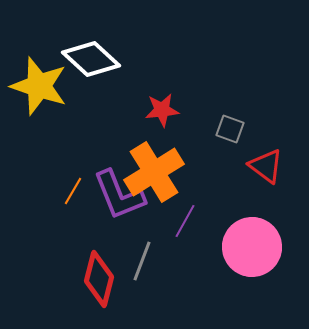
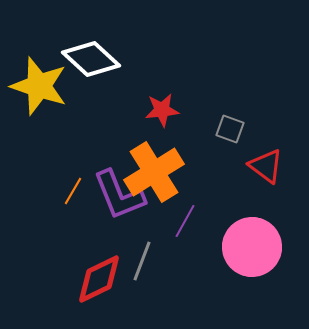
red diamond: rotated 50 degrees clockwise
